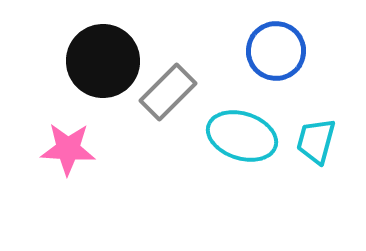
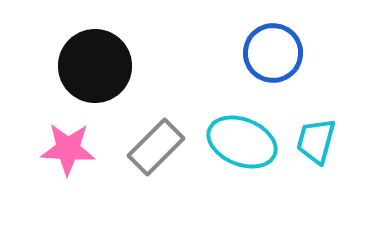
blue circle: moved 3 px left, 2 px down
black circle: moved 8 px left, 5 px down
gray rectangle: moved 12 px left, 55 px down
cyan ellipse: moved 6 px down; rotated 4 degrees clockwise
